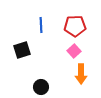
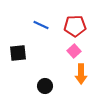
blue line: rotated 63 degrees counterclockwise
black square: moved 4 px left, 3 px down; rotated 12 degrees clockwise
black circle: moved 4 px right, 1 px up
